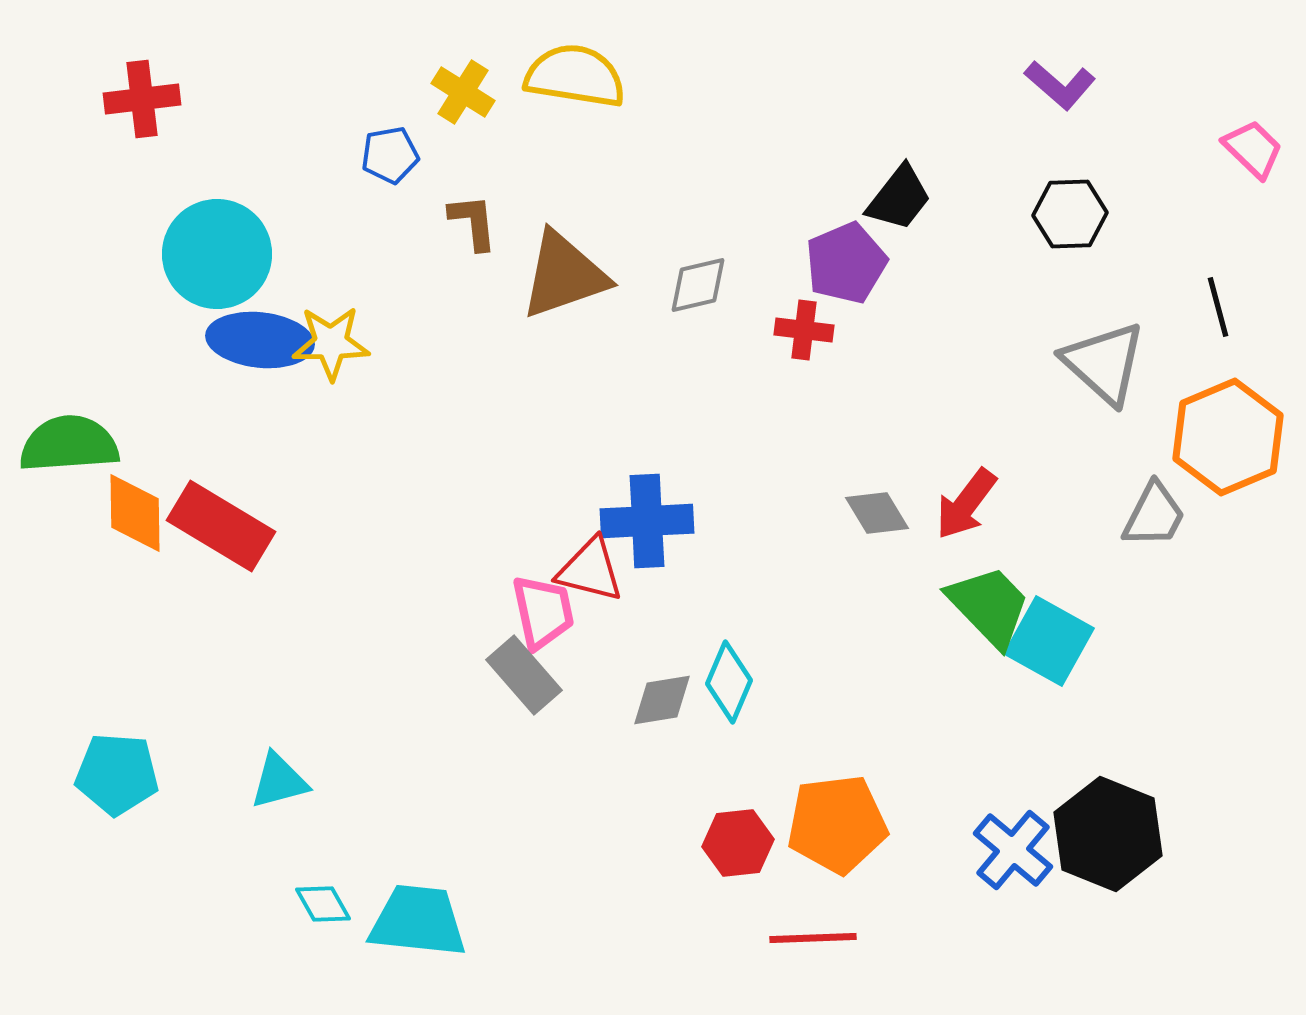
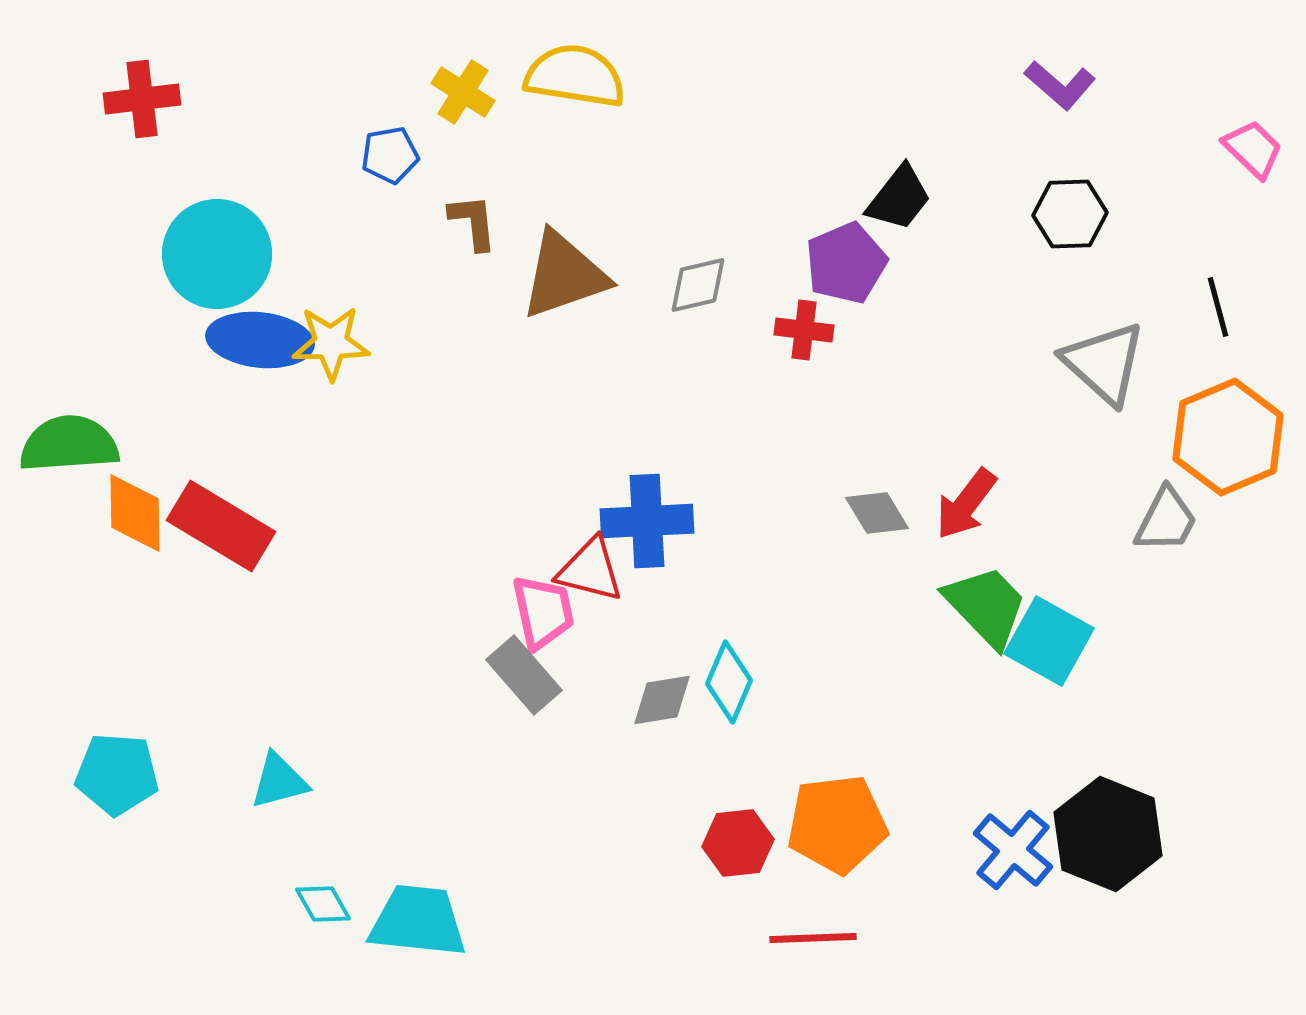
gray trapezoid at (1154, 515): moved 12 px right, 5 px down
green trapezoid at (989, 606): moved 3 px left
